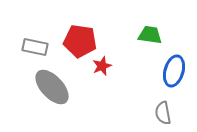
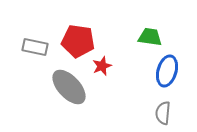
green trapezoid: moved 2 px down
red pentagon: moved 2 px left
blue ellipse: moved 7 px left
gray ellipse: moved 17 px right
gray semicircle: rotated 15 degrees clockwise
